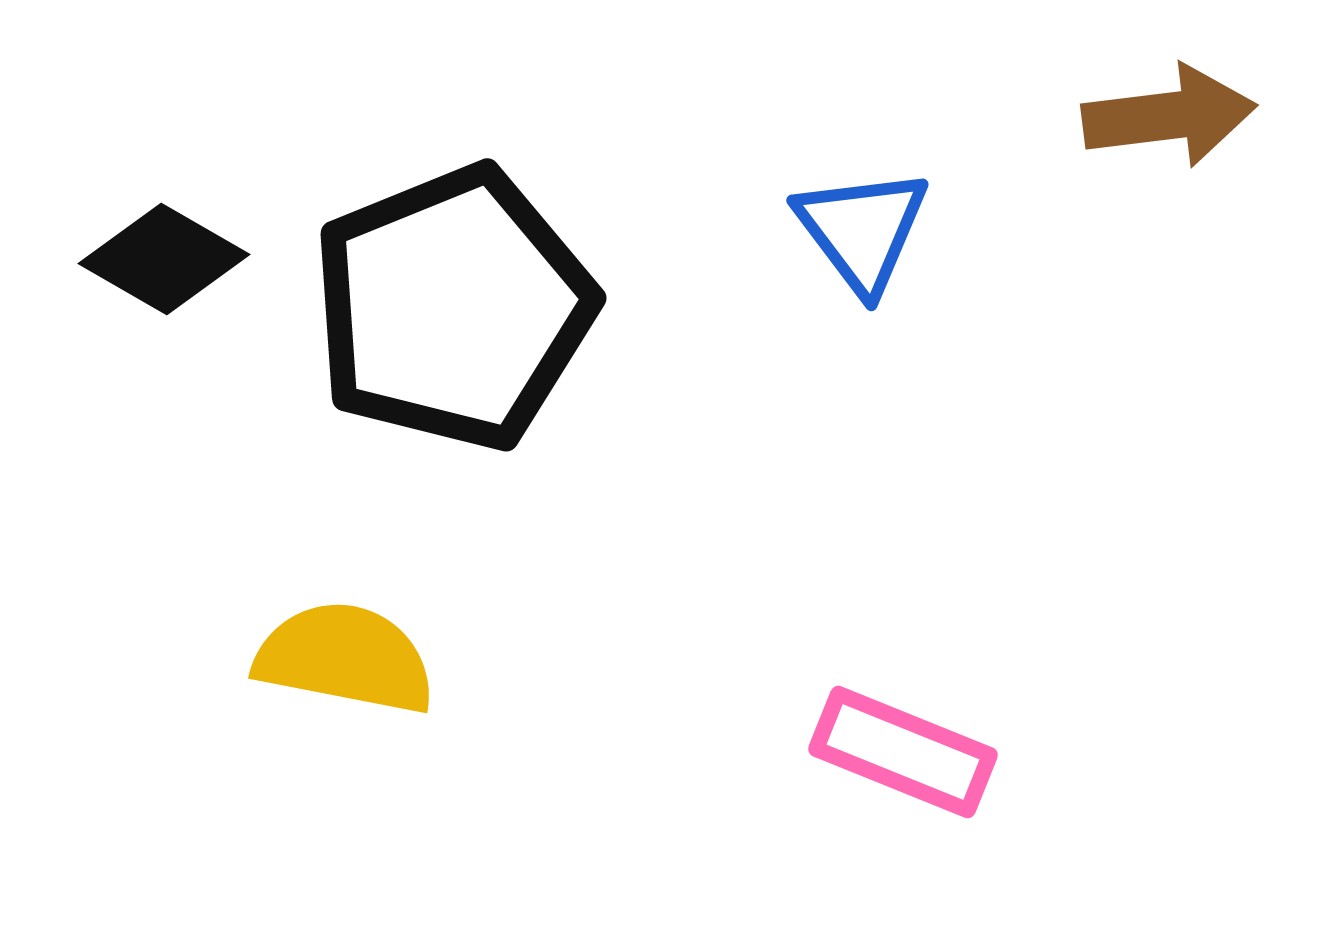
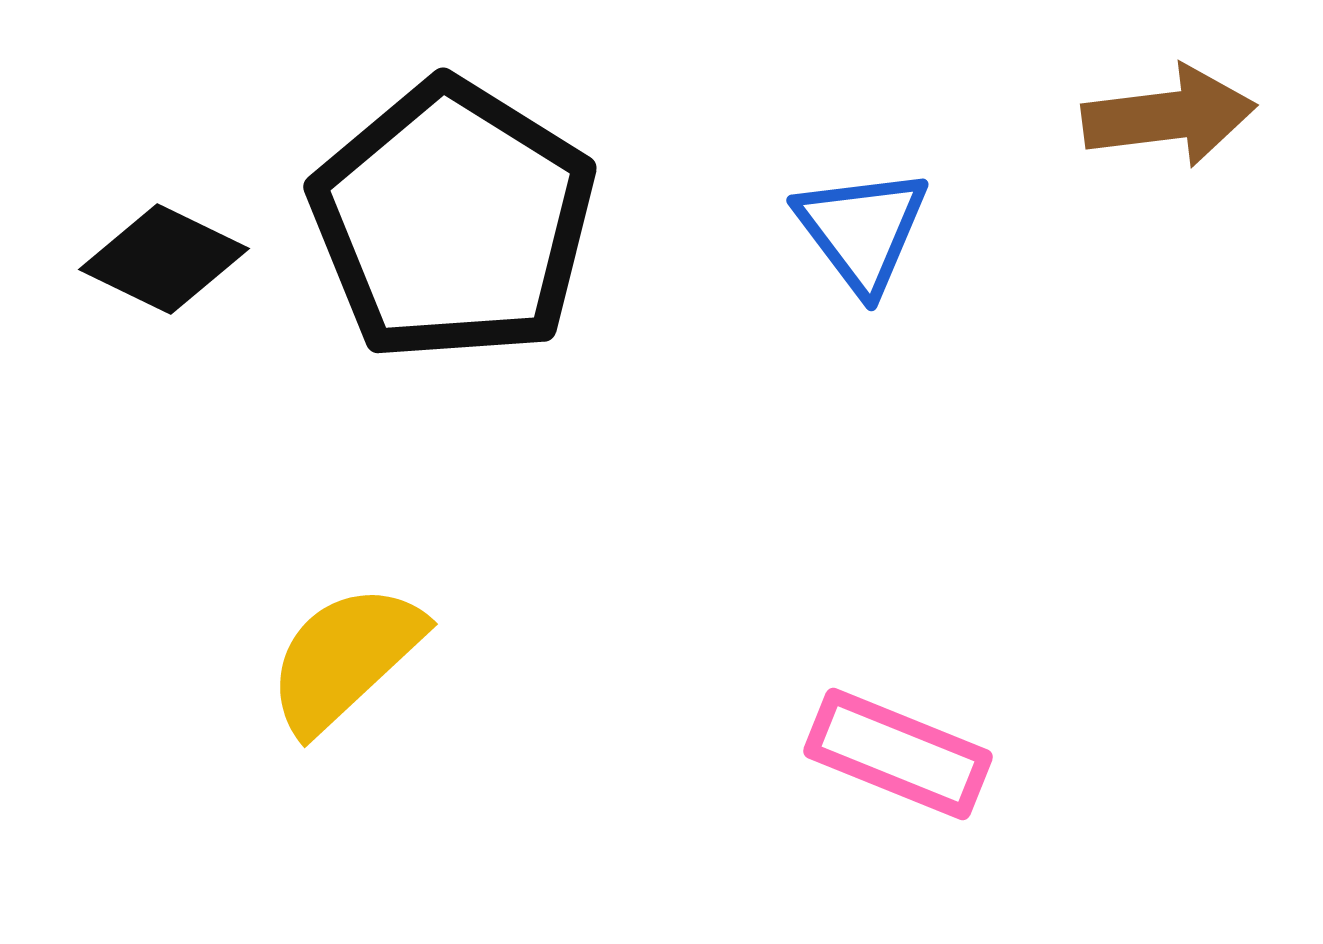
black diamond: rotated 4 degrees counterclockwise
black pentagon: moved 87 px up; rotated 18 degrees counterclockwise
yellow semicircle: rotated 54 degrees counterclockwise
pink rectangle: moved 5 px left, 2 px down
